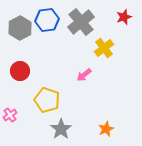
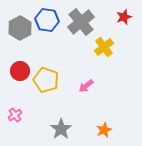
blue hexagon: rotated 15 degrees clockwise
yellow cross: moved 1 px up
pink arrow: moved 2 px right, 11 px down
yellow pentagon: moved 1 px left, 20 px up
pink cross: moved 5 px right
orange star: moved 2 px left, 1 px down
